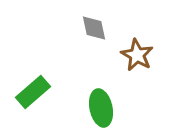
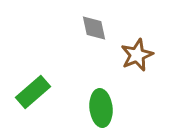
brown star: rotated 20 degrees clockwise
green ellipse: rotated 6 degrees clockwise
